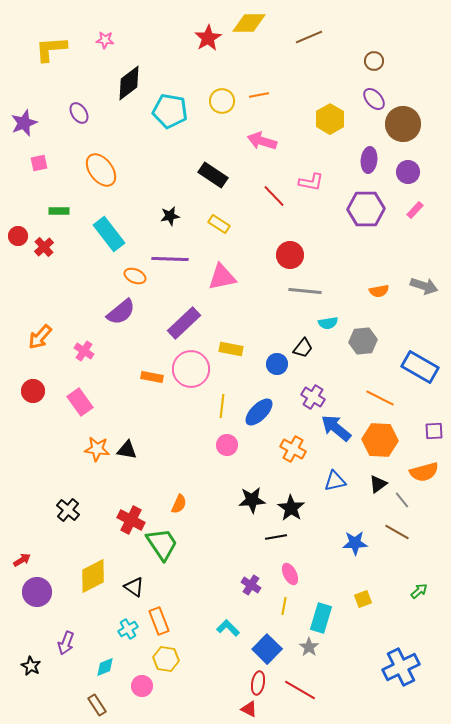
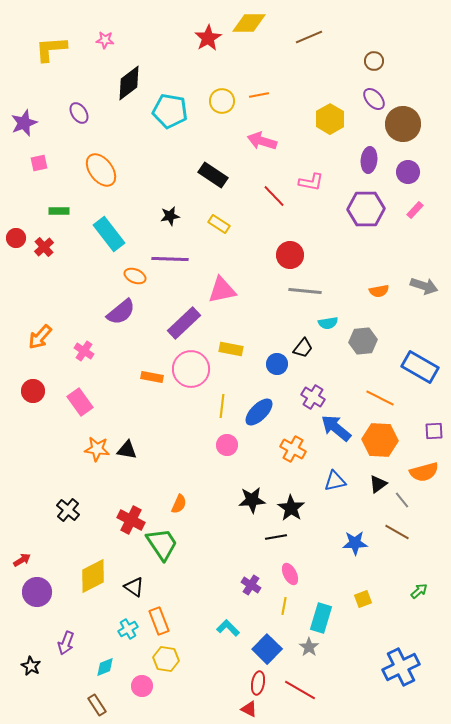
red circle at (18, 236): moved 2 px left, 2 px down
pink triangle at (222, 277): moved 13 px down
